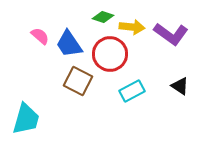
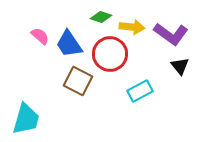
green diamond: moved 2 px left
black triangle: moved 20 px up; rotated 18 degrees clockwise
cyan rectangle: moved 8 px right
